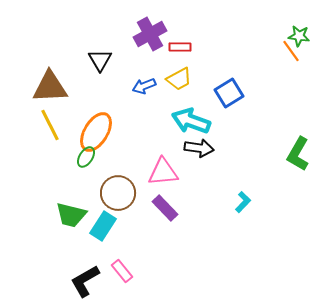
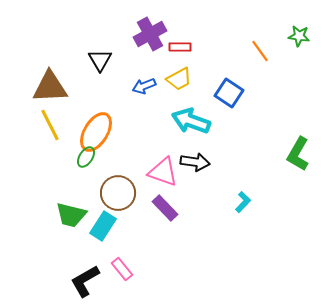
orange line: moved 31 px left
blue square: rotated 24 degrees counterclockwise
black arrow: moved 4 px left, 14 px down
pink triangle: rotated 24 degrees clockwise
pink rectangle: moved 2 px up
